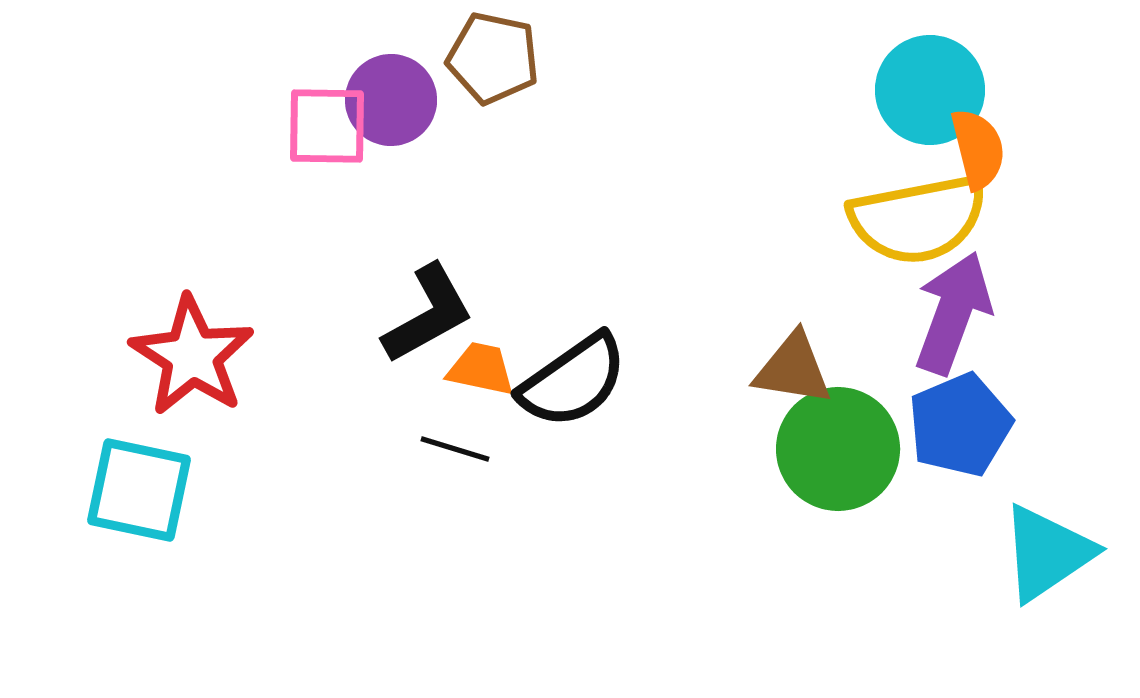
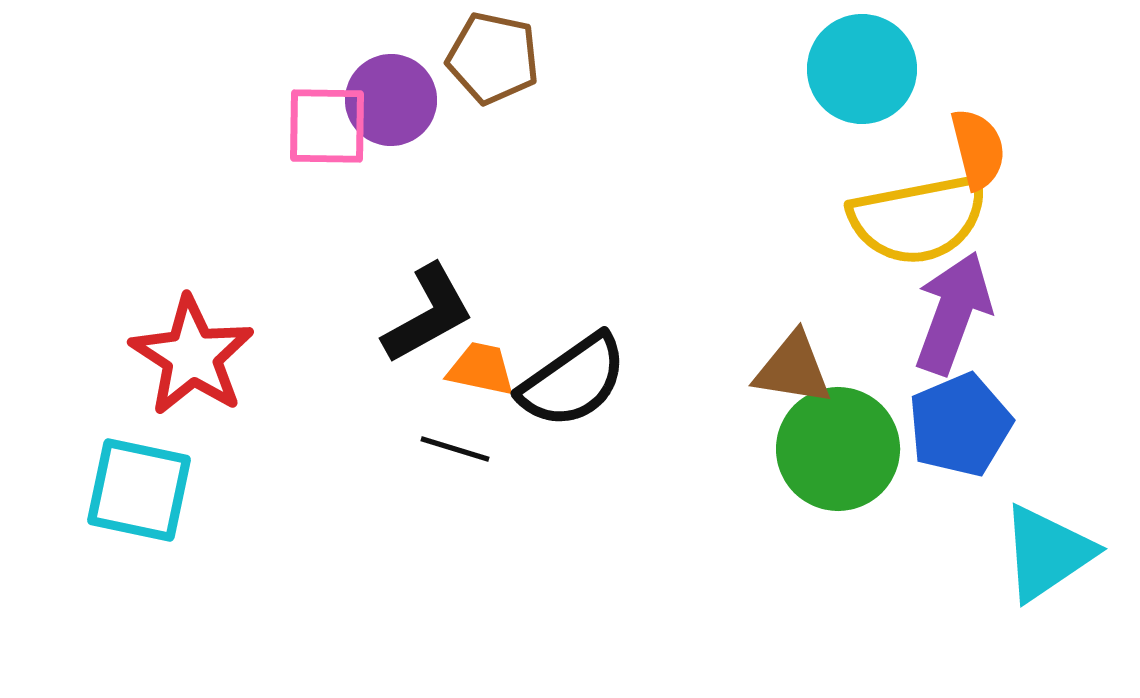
cyan circle: moved 68 px left, 21 px up
